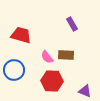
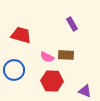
pink semicircle: rotated 24 degrees counterclockwise
